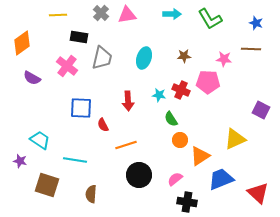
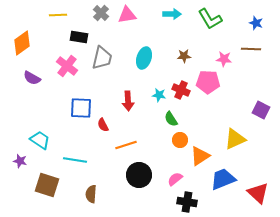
blue trapezoid: moved 2 px right
